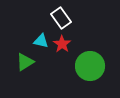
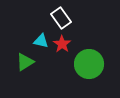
green circle: moved 1 px left, 2 px up
